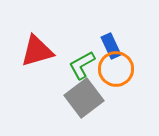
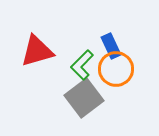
green L-shape: rotated 16 degrees counterclockwise
